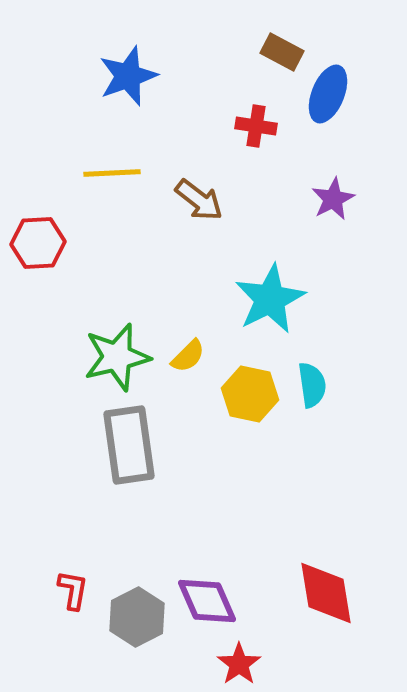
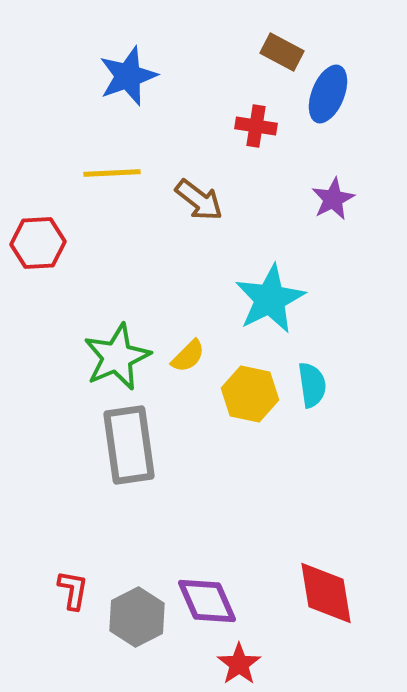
green star: rotated 10 degrees counterclockwise
